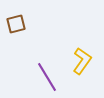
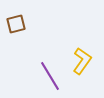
purple line: moved 3 px right, 1 px up
